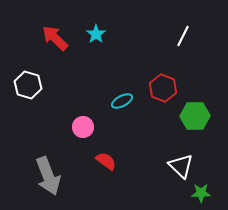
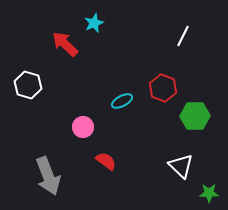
cyan star: moved 2 px left, 11 px up; rotated 12 degrees clockwise
red arrow: moved 10 px right, 6 px down
green star: moved 8 px right
